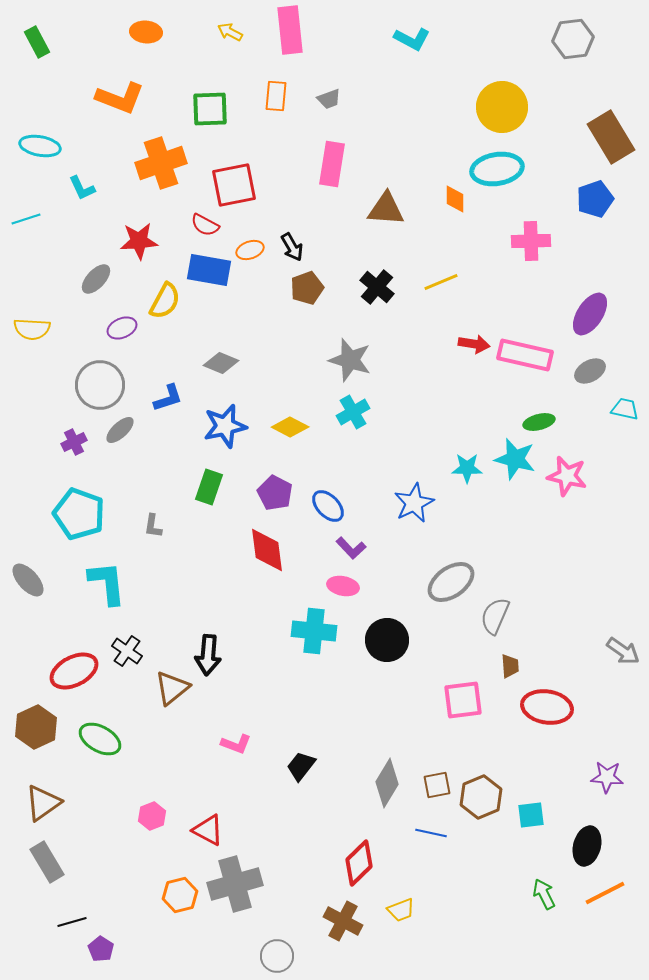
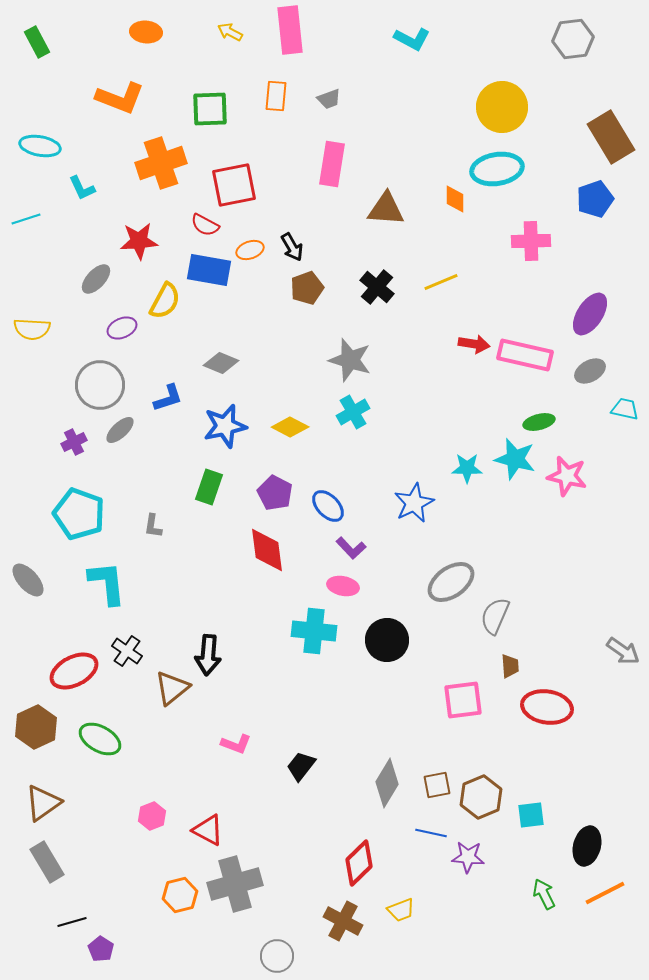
purple star at (607, 777): moved 139 px left, 80 px down
